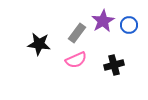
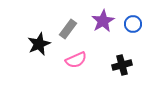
blue circle: moved 4 px right, 1 px up
gray rectangle: moved 9 px left, 4 px up
black star: rotated 30 degrees counterclockwise
black cross: moved 8 px right
